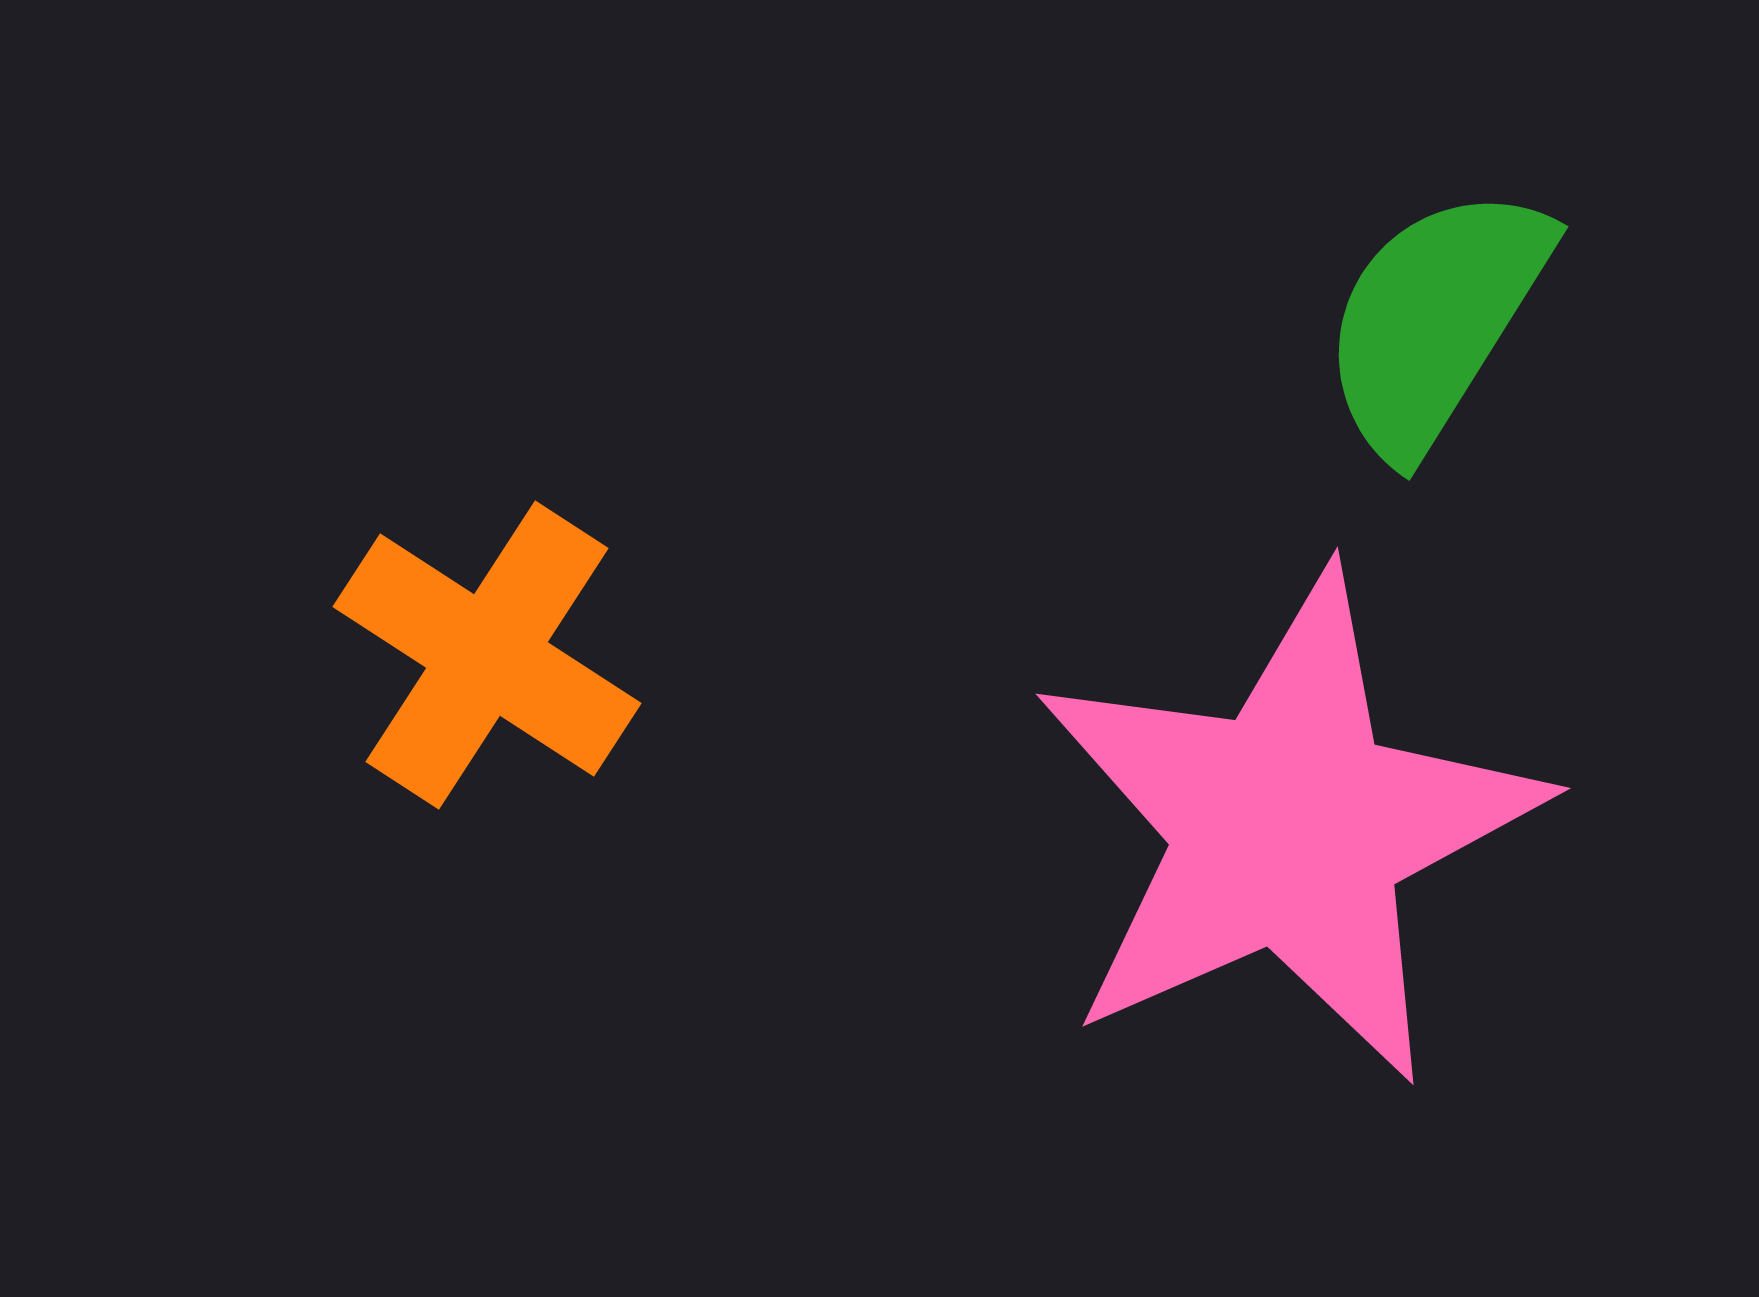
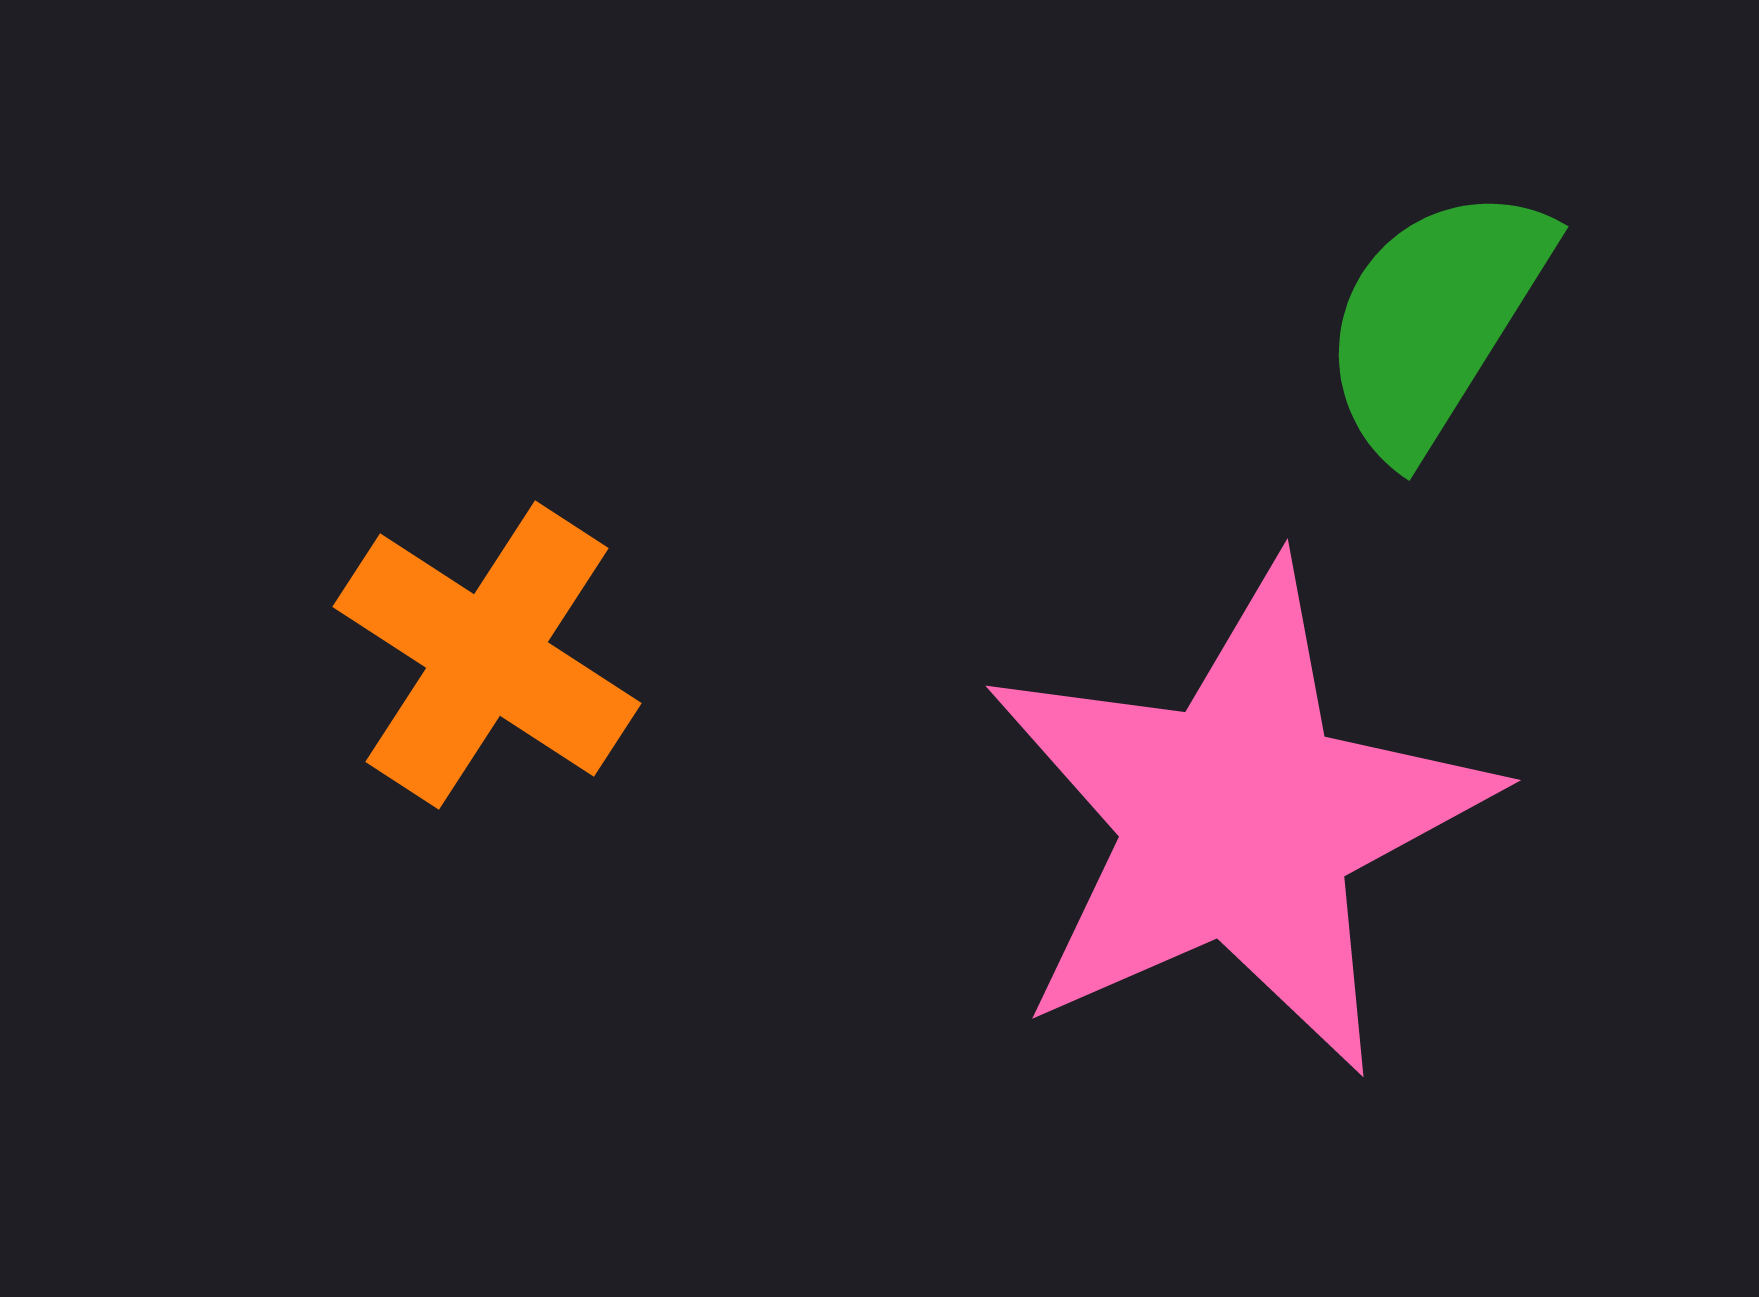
pink star: moved 50 px left, 8 px up
